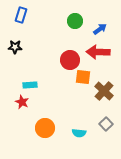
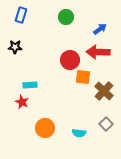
green circle: moved 9 px left, 4 px up
